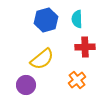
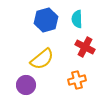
red cross: rotated 30 degrees clockwise
orange cross: rotated 24 degrees clockwise
